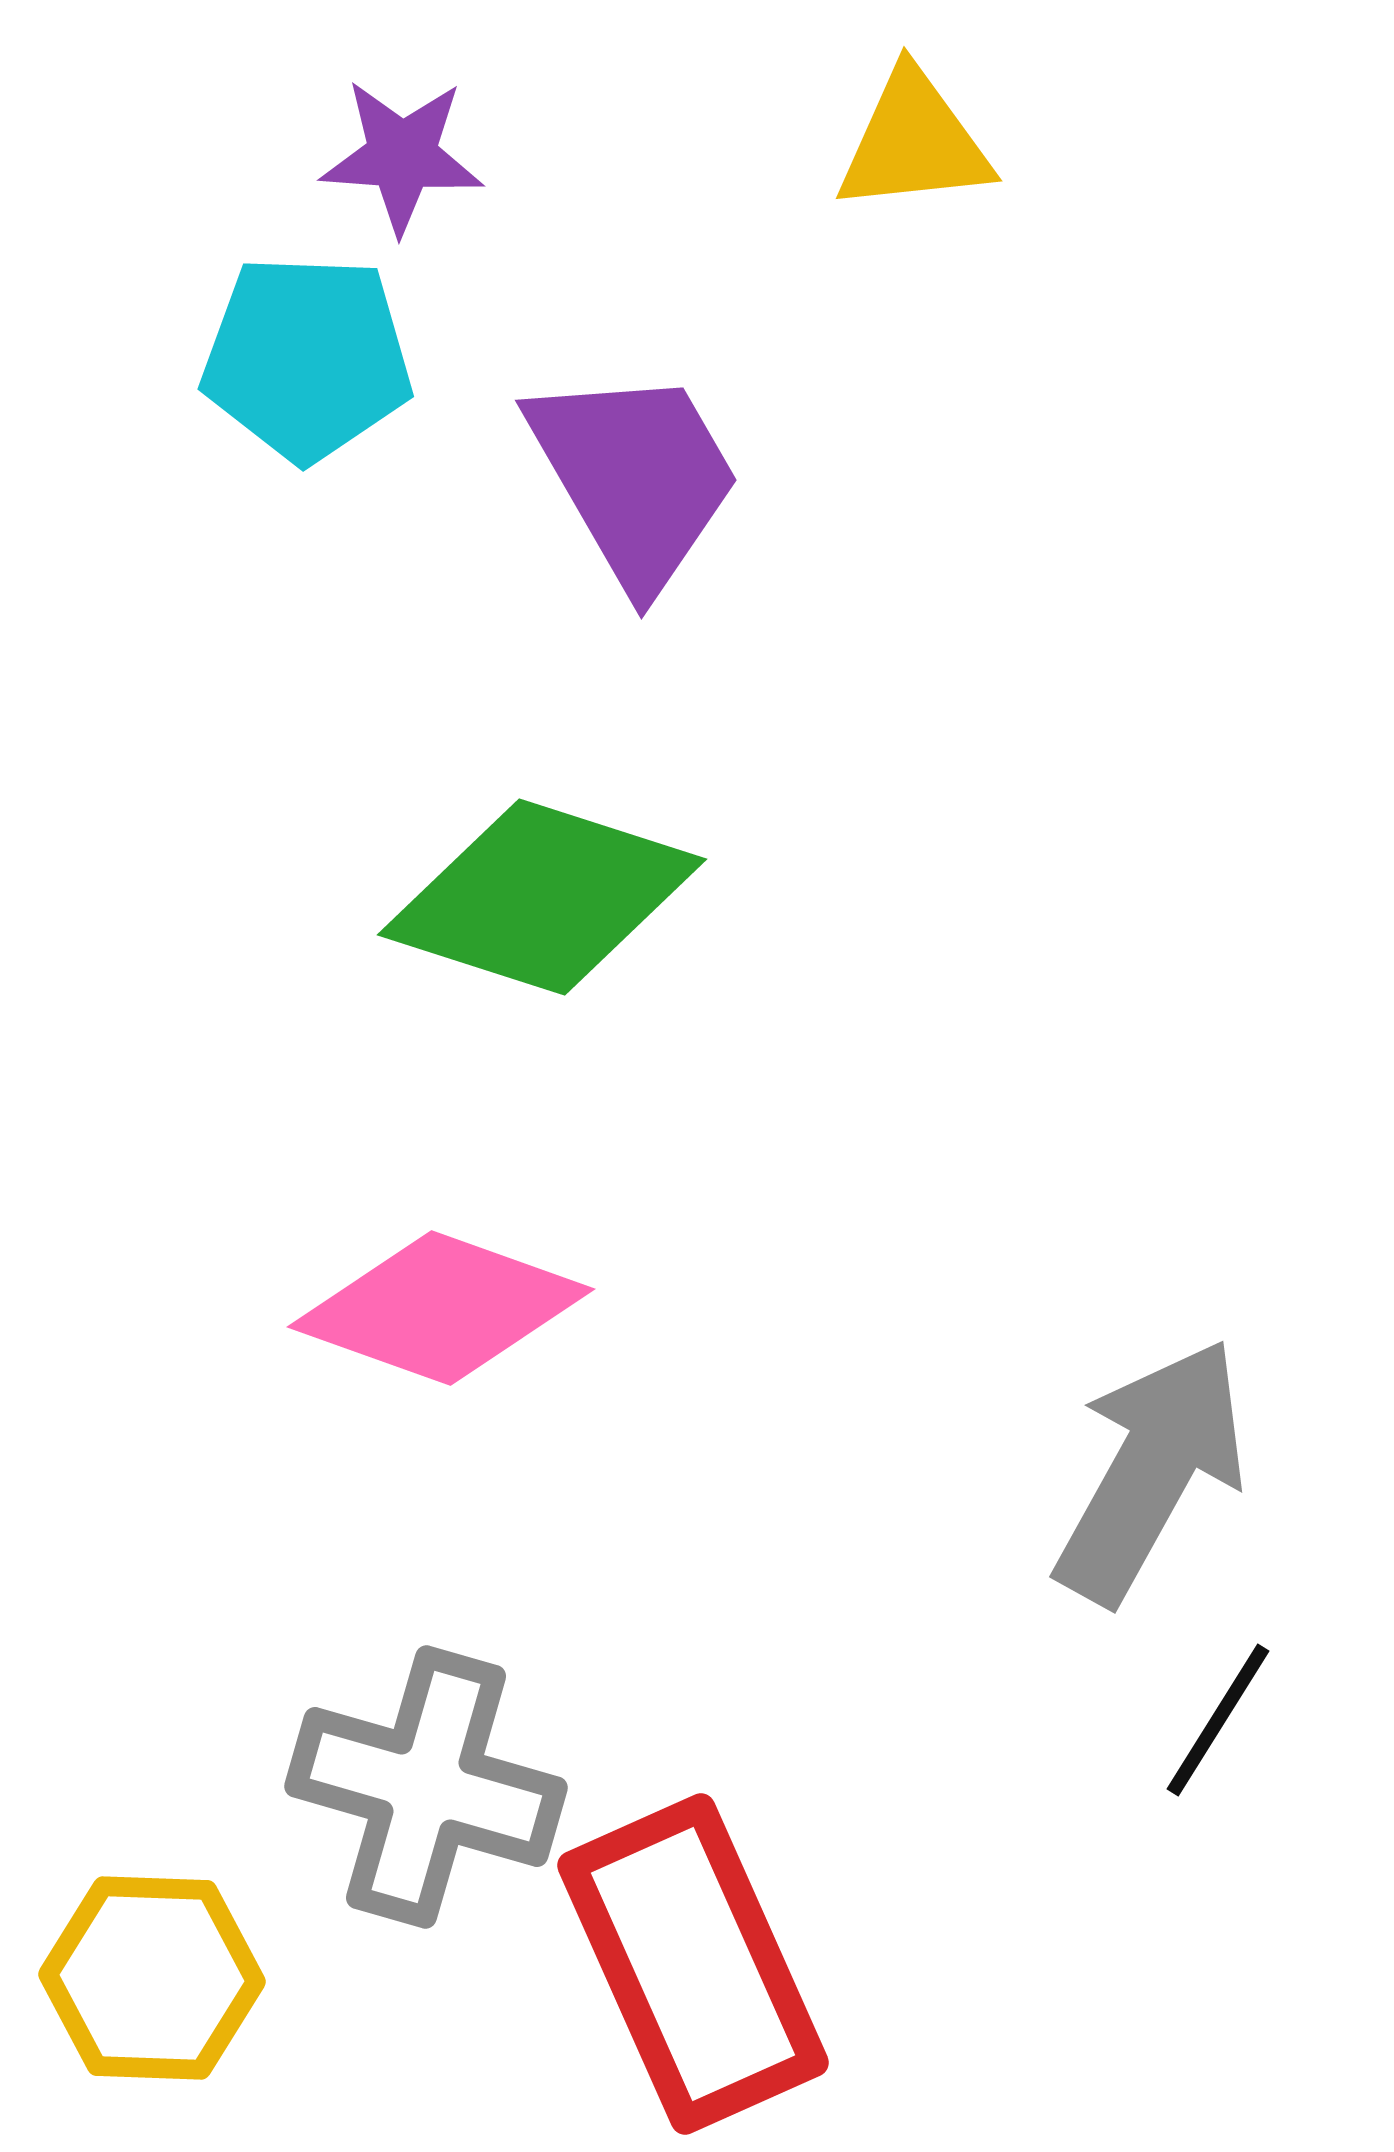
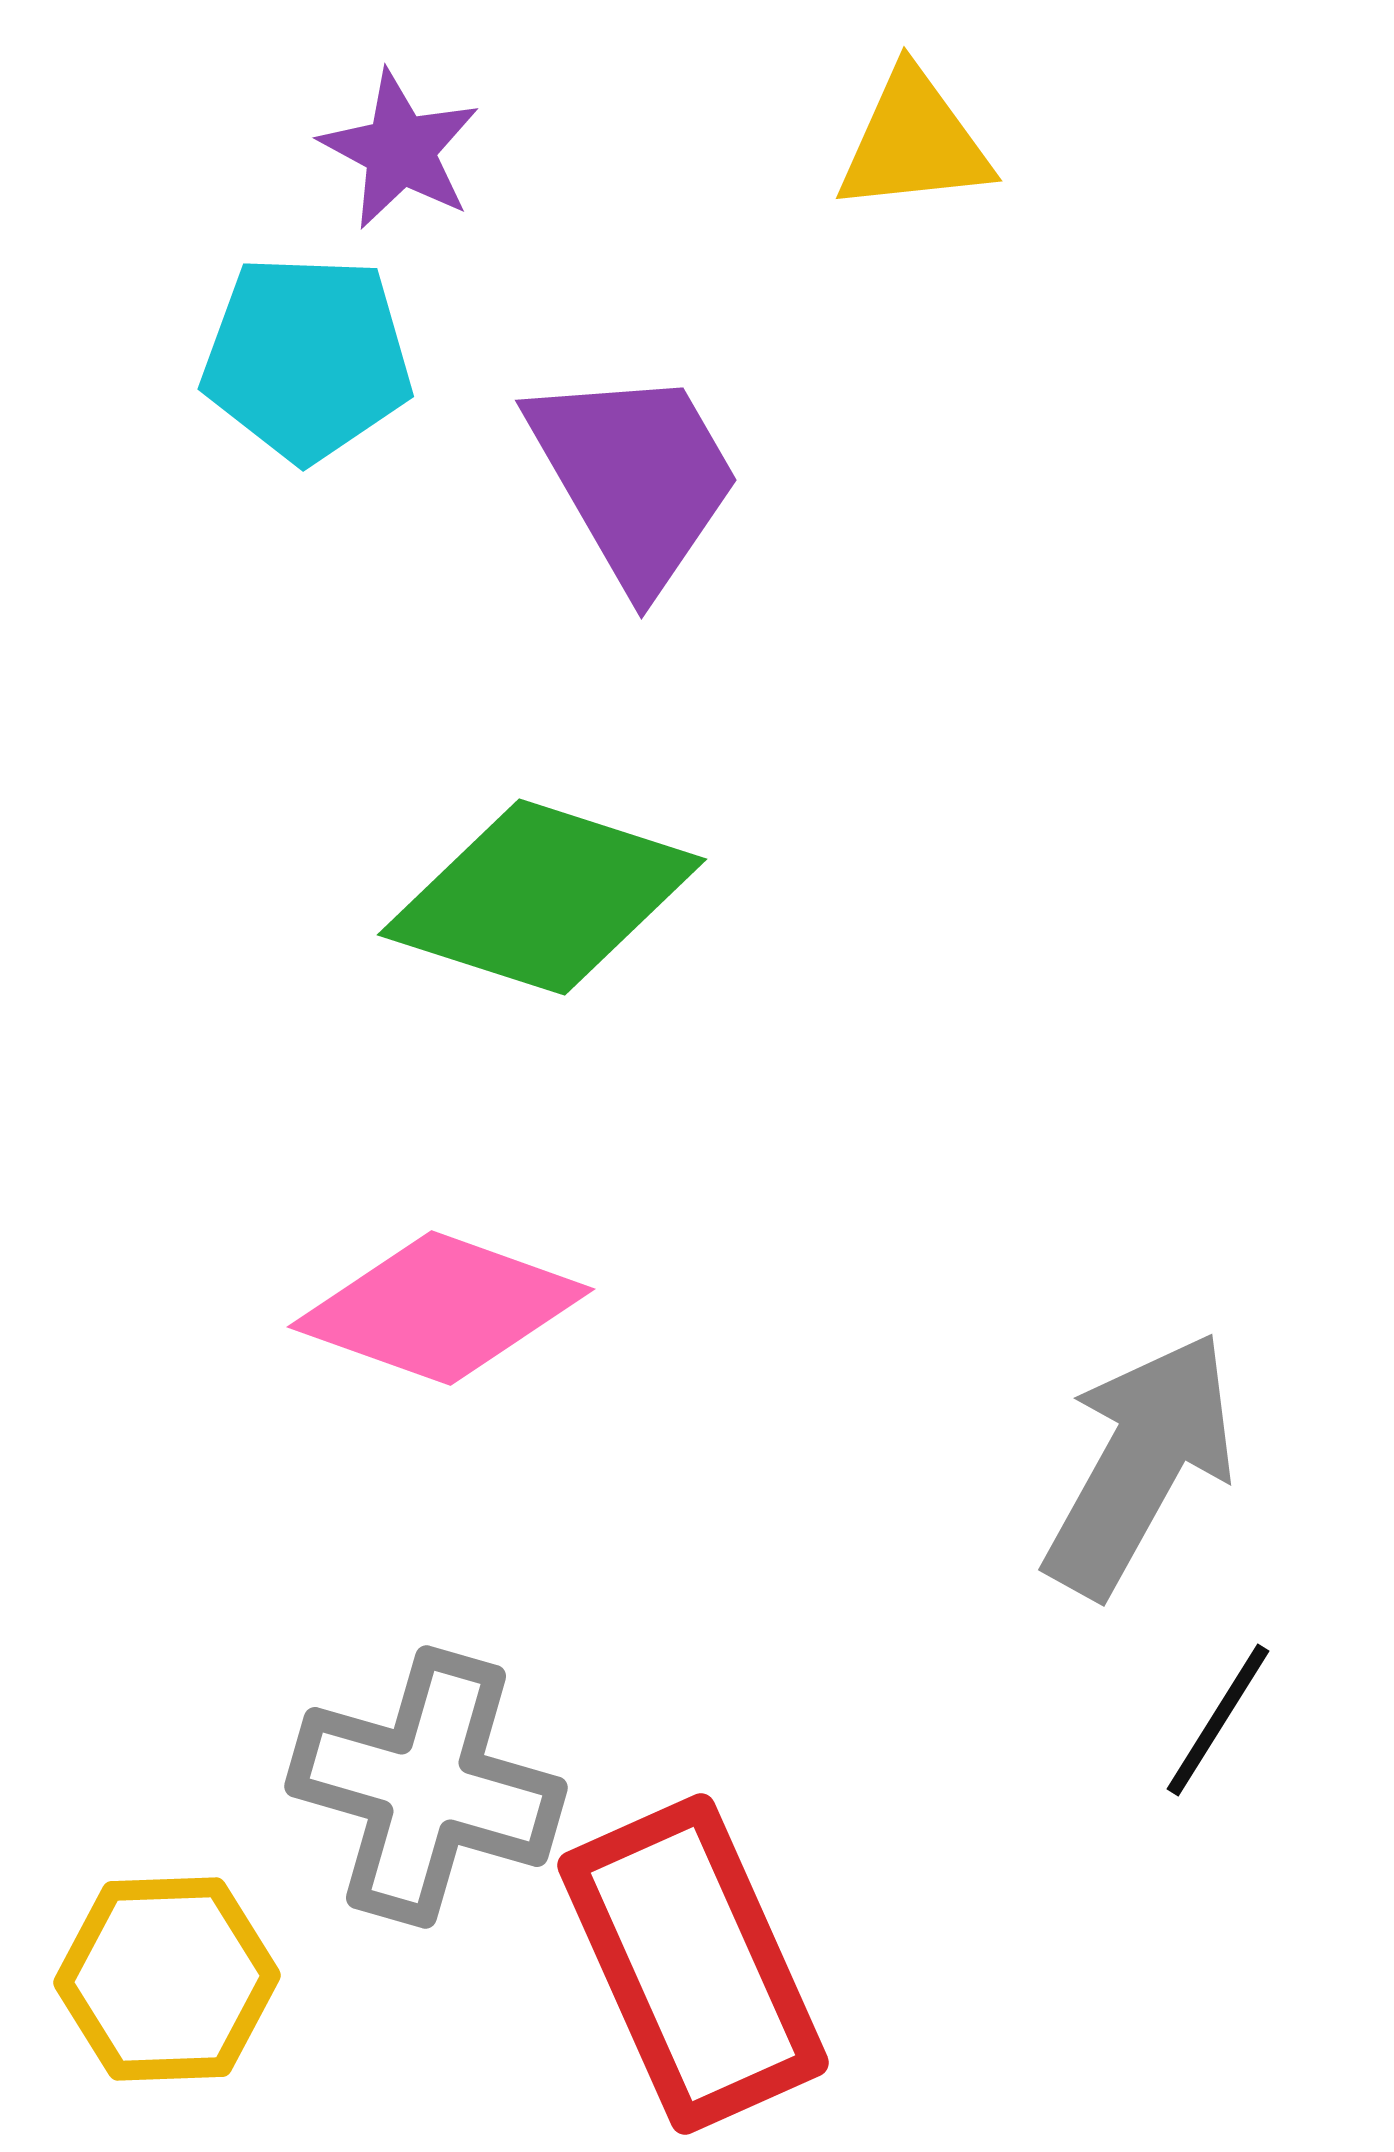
purple star: moved 2 px left, 6 px up; rotated 24 degrees clockwise
gray arrow: moved 11 px left, 7 px up
yellow hexagon: moved 15 px right, 1 px down; rotated 4 degrees counterclockwise
